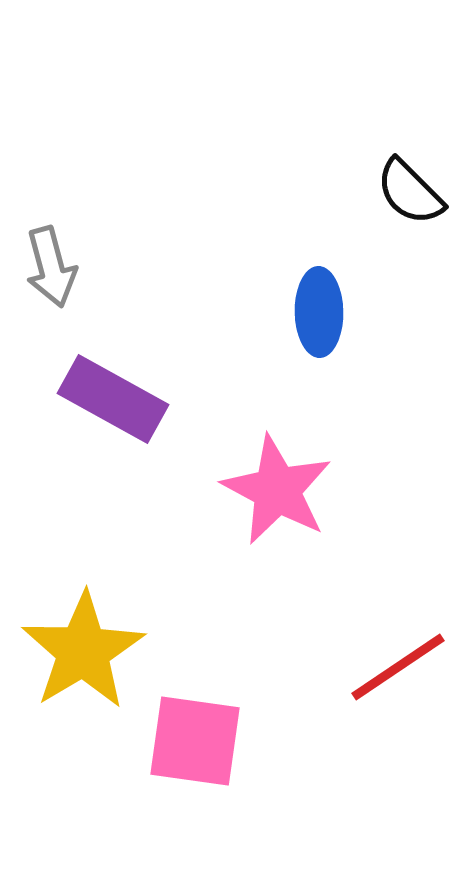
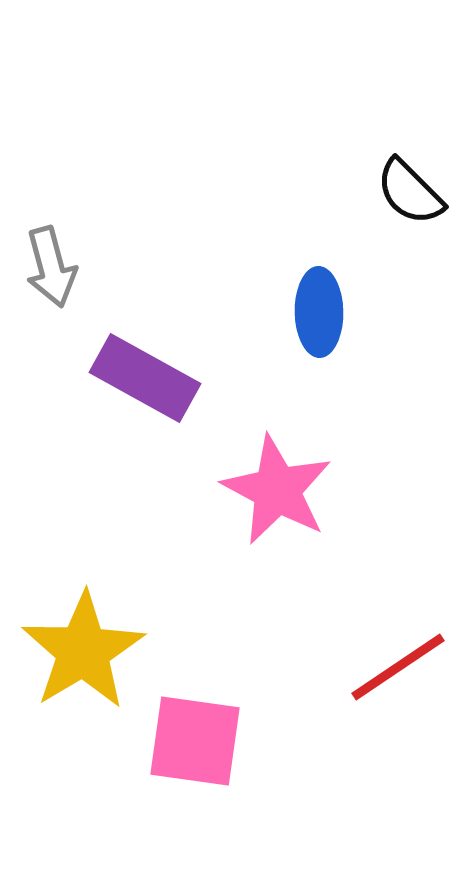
purple rectangle: moved 32 px right, 21 px up
